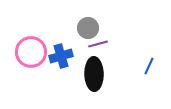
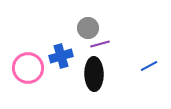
purple line: moved 2 px right
pink circle: moved 3 px left, 16 px down
blue line: rotated 36 degrees clockwise
